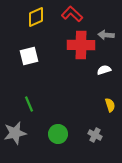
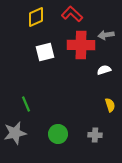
gray arrow: rotated 14 degrees counterclockwise
white square: moved 16 px right, 4 px up
green line: moved 3 px left
gray cross: rotated 24 degrees counterclockwise
